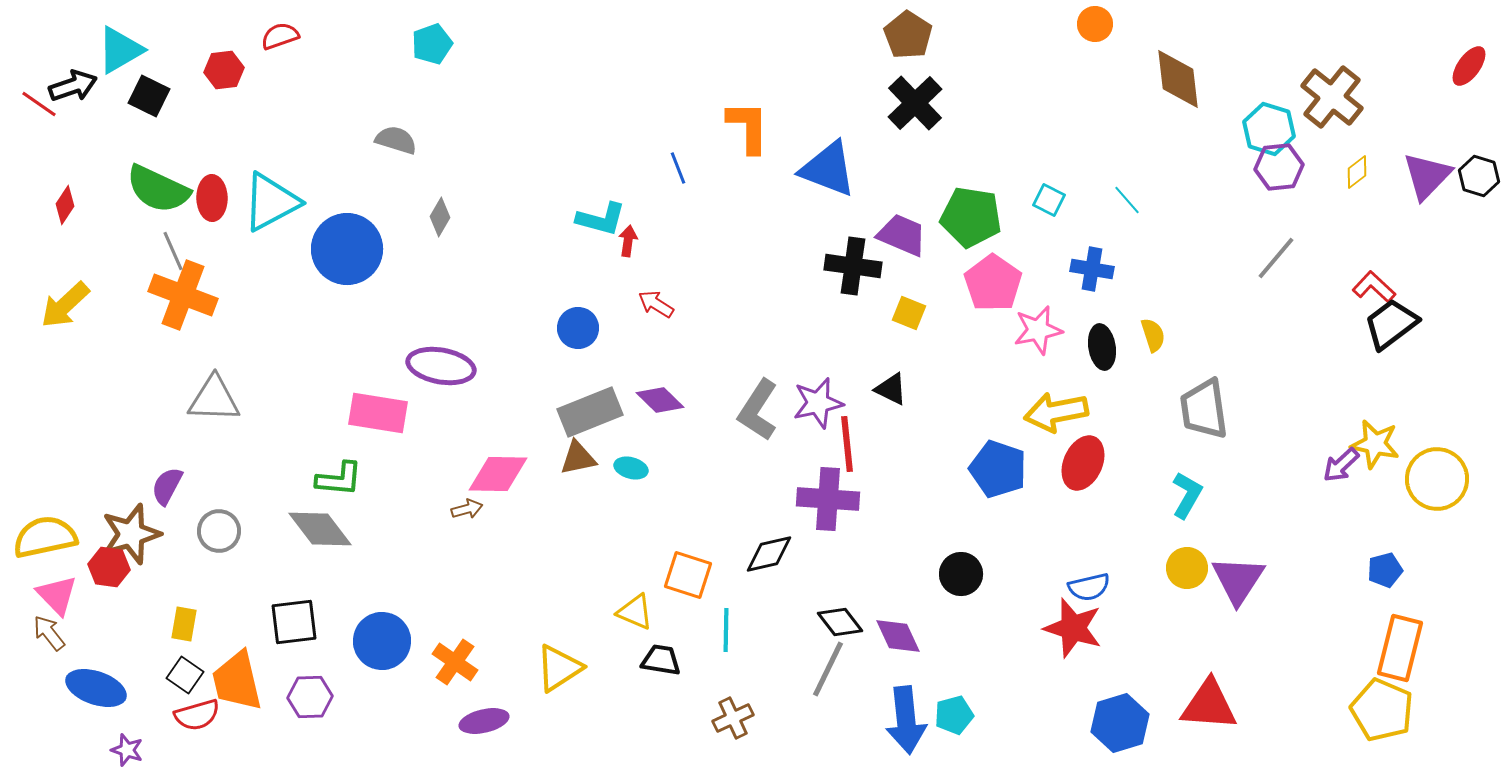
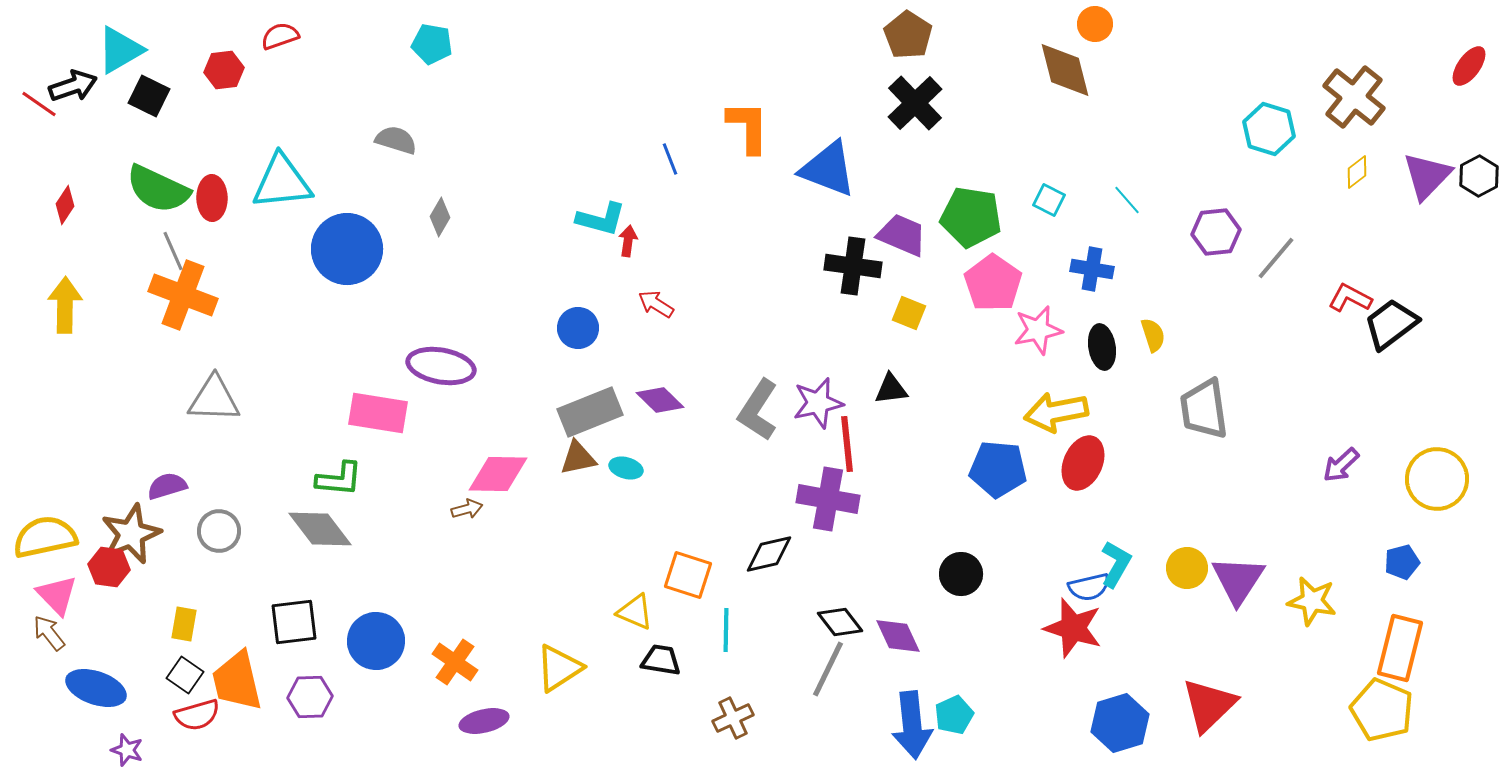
cyan pentagon at (432, 44): rotated 30 degrees clockwise
brown diamond at (1178, 79): moved 113 px left, 9 px up; rotated 8 degrees counterclockwise
brown cross at (1332, 97): moved 22 px right
purple hexagon at (1279, 167): moved 63 px left, 65 px down
blue line at (678, 168): moved 8 px left, 9 px up
black hexagon at (1479, 176): rotated 15 degrees clockwise
cyan triangle at (271, 202): moved 11 px right, 20 px up; rotated 22 degrees clockwise
red L-shape at (1374, 287): moved 24 px left, 11 px down; rotated 15 degrees counterclockwise
yellow arrow at (65, 305): rotated 134 degrees clockwise
black triangle at (891, 389): rotated 33 degrees counterclockwise
yellow star at (1375, 444): moved 63 px left, 157 px down
cyan ellipse at (631, 468): moved 5 px left
blue pentagon at (998, 469): rotated 14 degrees counterclockwise
purple semicircle at (167, 486): rotated 45 degrees clockwise
cyan L-shape at (1187, 495): moved 71 px left, 69 px down
purple cross at (828, 499): rotated 6 degrees clockwise
brown star at (131, 534): rotated 6 degrees counterclockwise
blue pentagon at (1385, 570): moved 17 px right, 8 px up
blue circle at (382, 641): moved 6 px left
red triangle at (1209, 705): rotated 48 degrees counterclockwise
cyan pentagon at (954, 715): rotated 9 degrees counterclockwise
blue arrow at (906, 720): moved 6 px right, 5 px down
